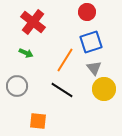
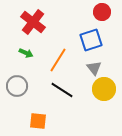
red circle: moved 15 px right
blue square: moved 2 px up
orange line: moved 7 px left
